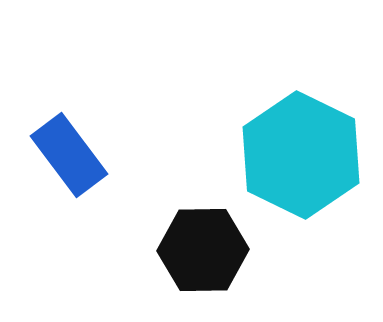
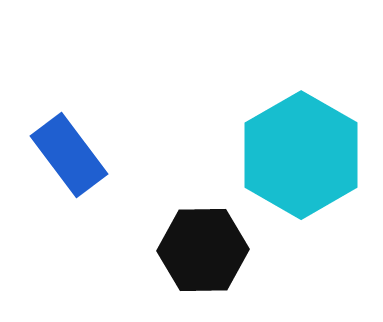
cyan hexagon: rotated 4 degrees clockwise
